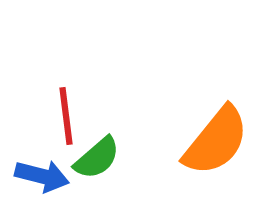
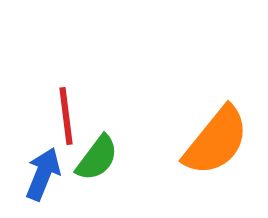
green semicircle: rotated 12 degrees counterclockwise
blue arrow: moved 1 px right, 2 px up; rotated 82 degrees counterclockwise
